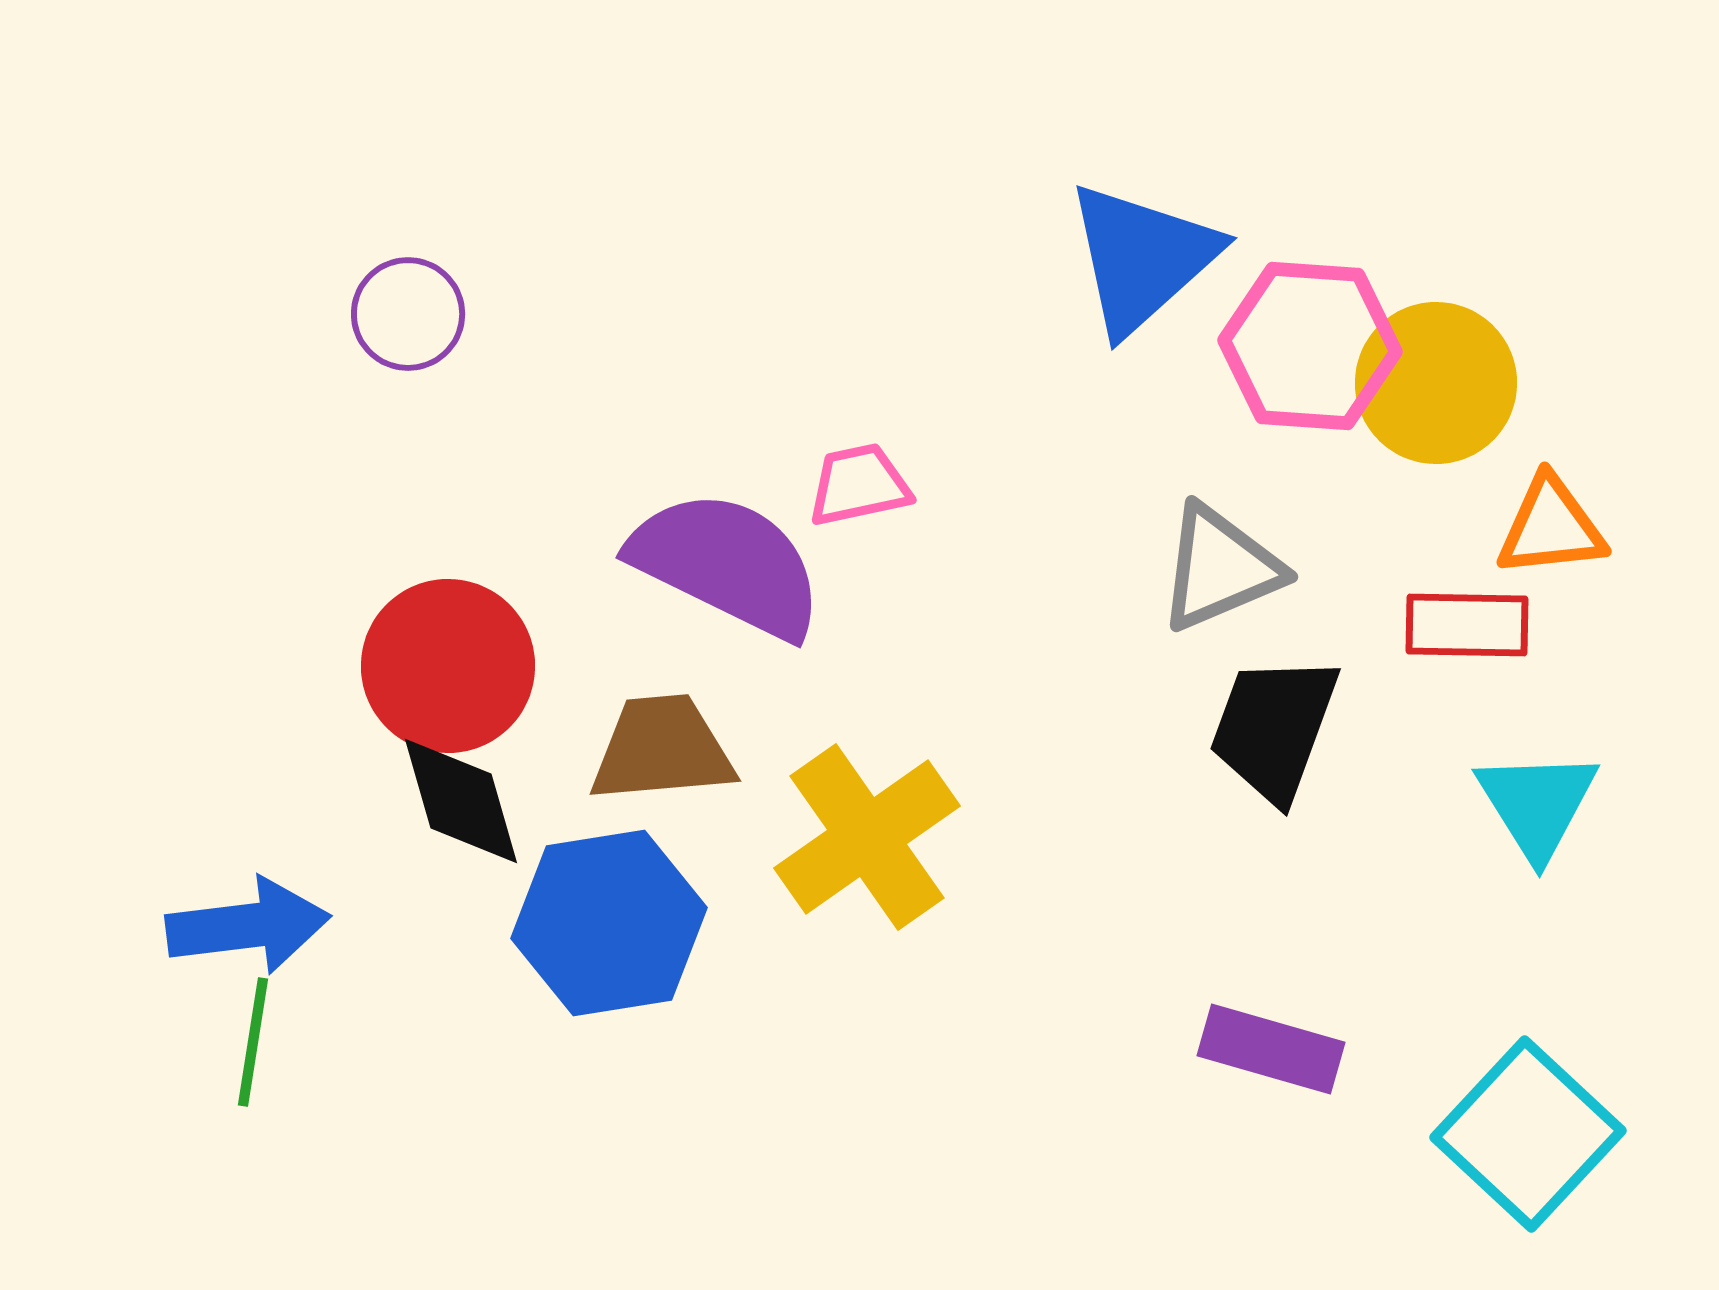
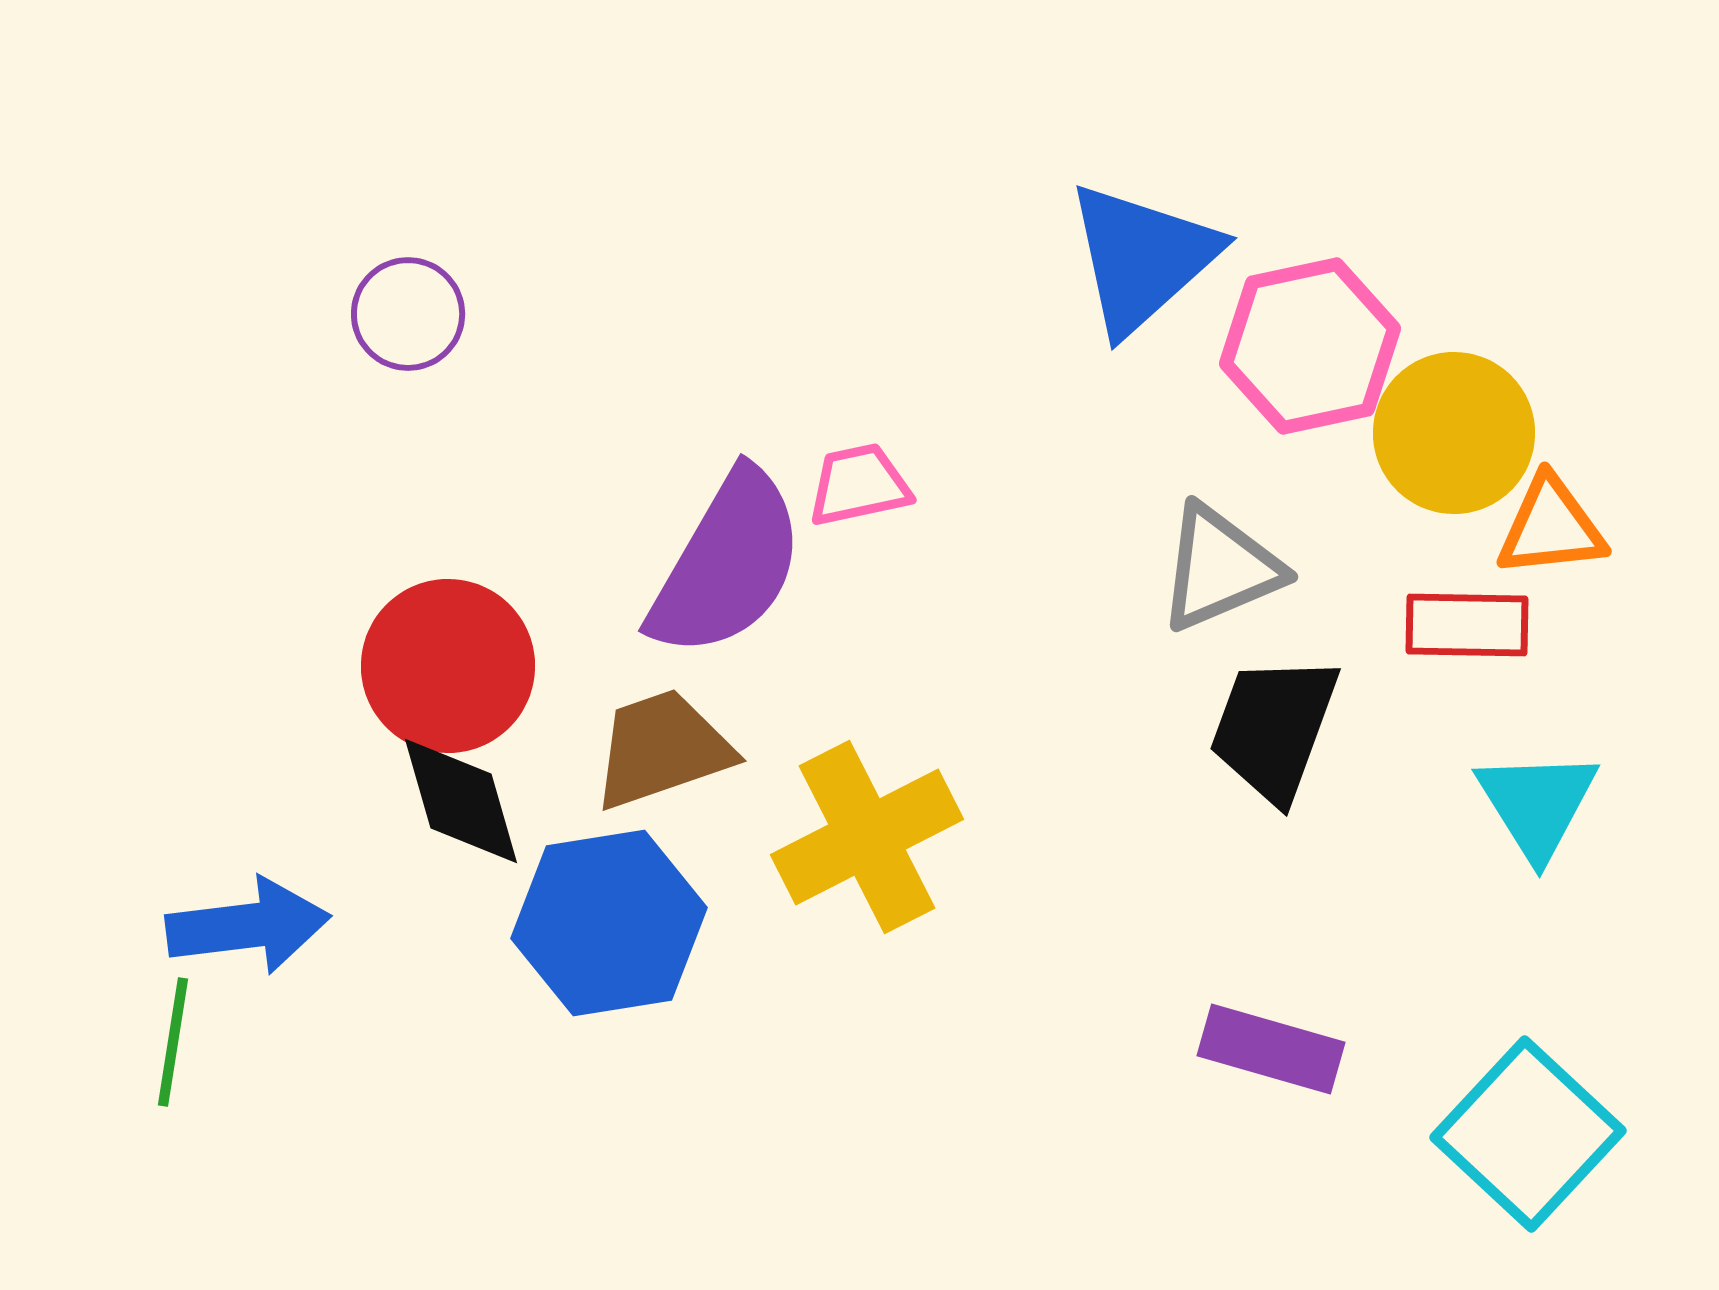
pink hexagon: rotated 16 degrees counterclockwise
yellow circle: moved 18 px right, 50 px down
purple semicircle: rotated 94 degrees clockwise
brown trapezoid: rotated 14 degrees counterclockwise
yellow cross: rotated 8 degrees clockwise
green line: moved 80 px left
